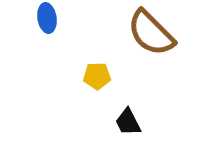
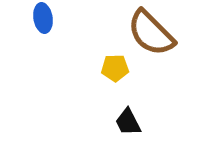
blue ellipse: moved 4 px left
yellow pentagon: moved 18 px right, 8 px up
